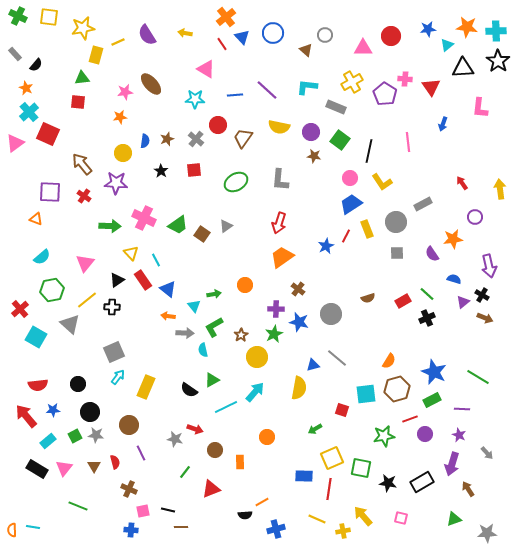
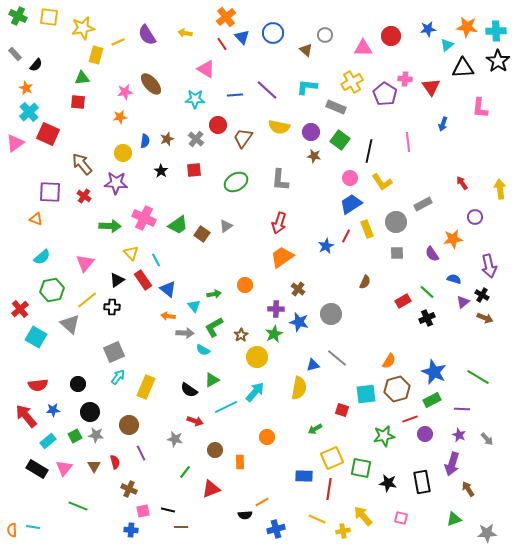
green line at (427, 294): moved 2 px up
brown semicircle at (368, 298): moved 3 px left, 16 px up; rotated 48 degrees counterclockwise
cyan semicircle at (203, 350): rotated 48 degrees counterclockwise
red arrow at (195, 429): moved 8 px up
gray arrow at (487, 453): moved 14 px up
black rectangle at (422, 482): rotated 70 degrees counterclockwise
